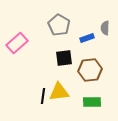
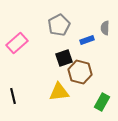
gray pentagon: rotated 15 degrees clockwise
blue rectangle: moved 2 px down
black square: rotated 12 degrees counterclockwise
brown hexagon: moved 10 px left, 2 px down; rotated 20 degrees clockwise
black line: moved 30 px left; rotated 21 degrees counterclockwise
green rectangle: moved 10 px right; rotated 60 degrees counterclockwise
